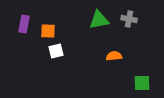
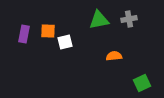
gray cross: rotated 21 degrees counterclockwise
purple rectangle: moved 10 px down
white square: moved 9 px right, 9 px up
green square: rotated 24 degrees counterclockwise
